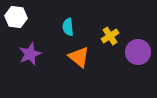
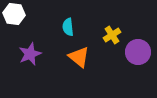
white hexagon: moved 2 px left, 3 px up
yellow cross: moved 2 px right, 1 px up
